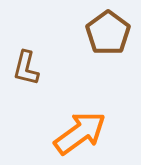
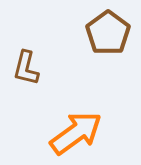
orange arrow: moved 4 px left
